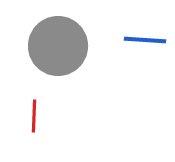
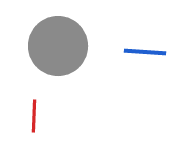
blue line: moved 12 px down
